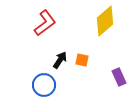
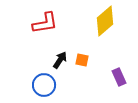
red L-shape: rotated 28 degrees clockwise
